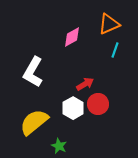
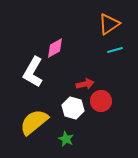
orange triangle: rotated 10 degrees counterclockwise
pink diamond: moved 17 px left, 11 px down
cyan line: rotated 56 degrees clockwise
red arrow: rotated 18 degrees clockwise
red circle: moved 3 px right, 3 px up
white hexagon: rotated 15 degrees counterclockwise
green star: moved 7 px right, 7 px up
